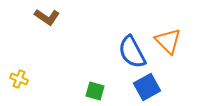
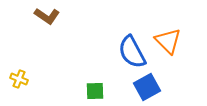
brown L-shape: moved 1 px up
green square: rotated 18 degrees counterclockwise
